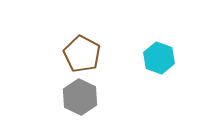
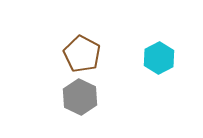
cyan hexagon: rotated 12 degrees clockwise
